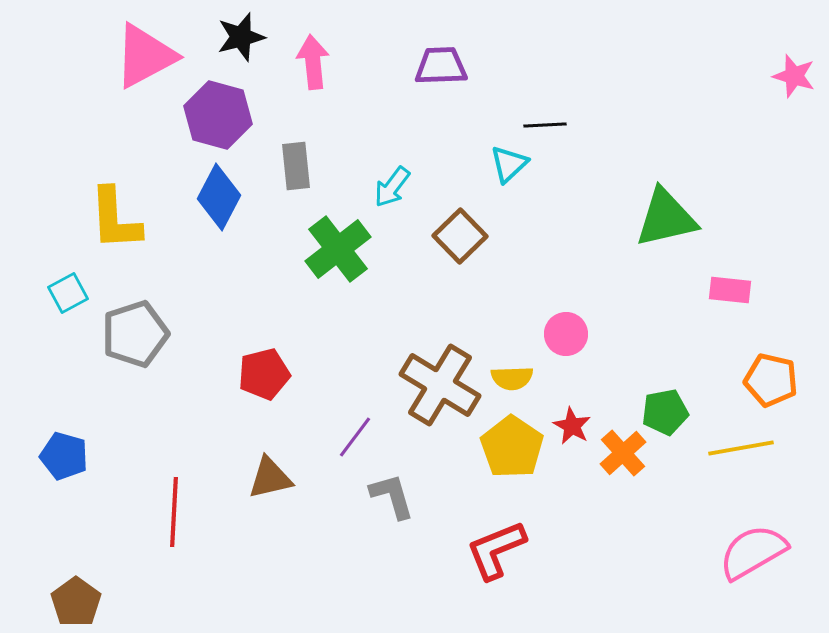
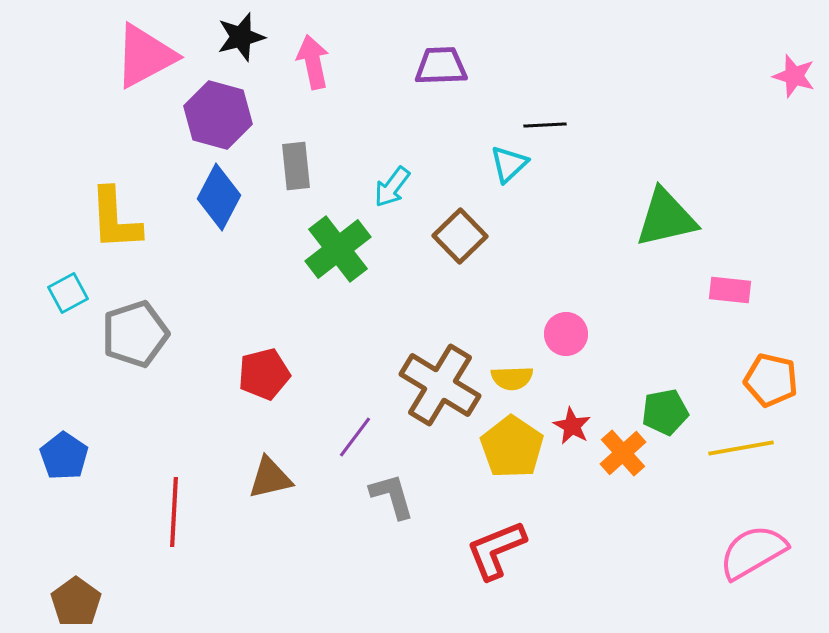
pink arrow: rotated 6 degrees counterclockwise
blue pentagon: rotated 18 degrees clockwise
